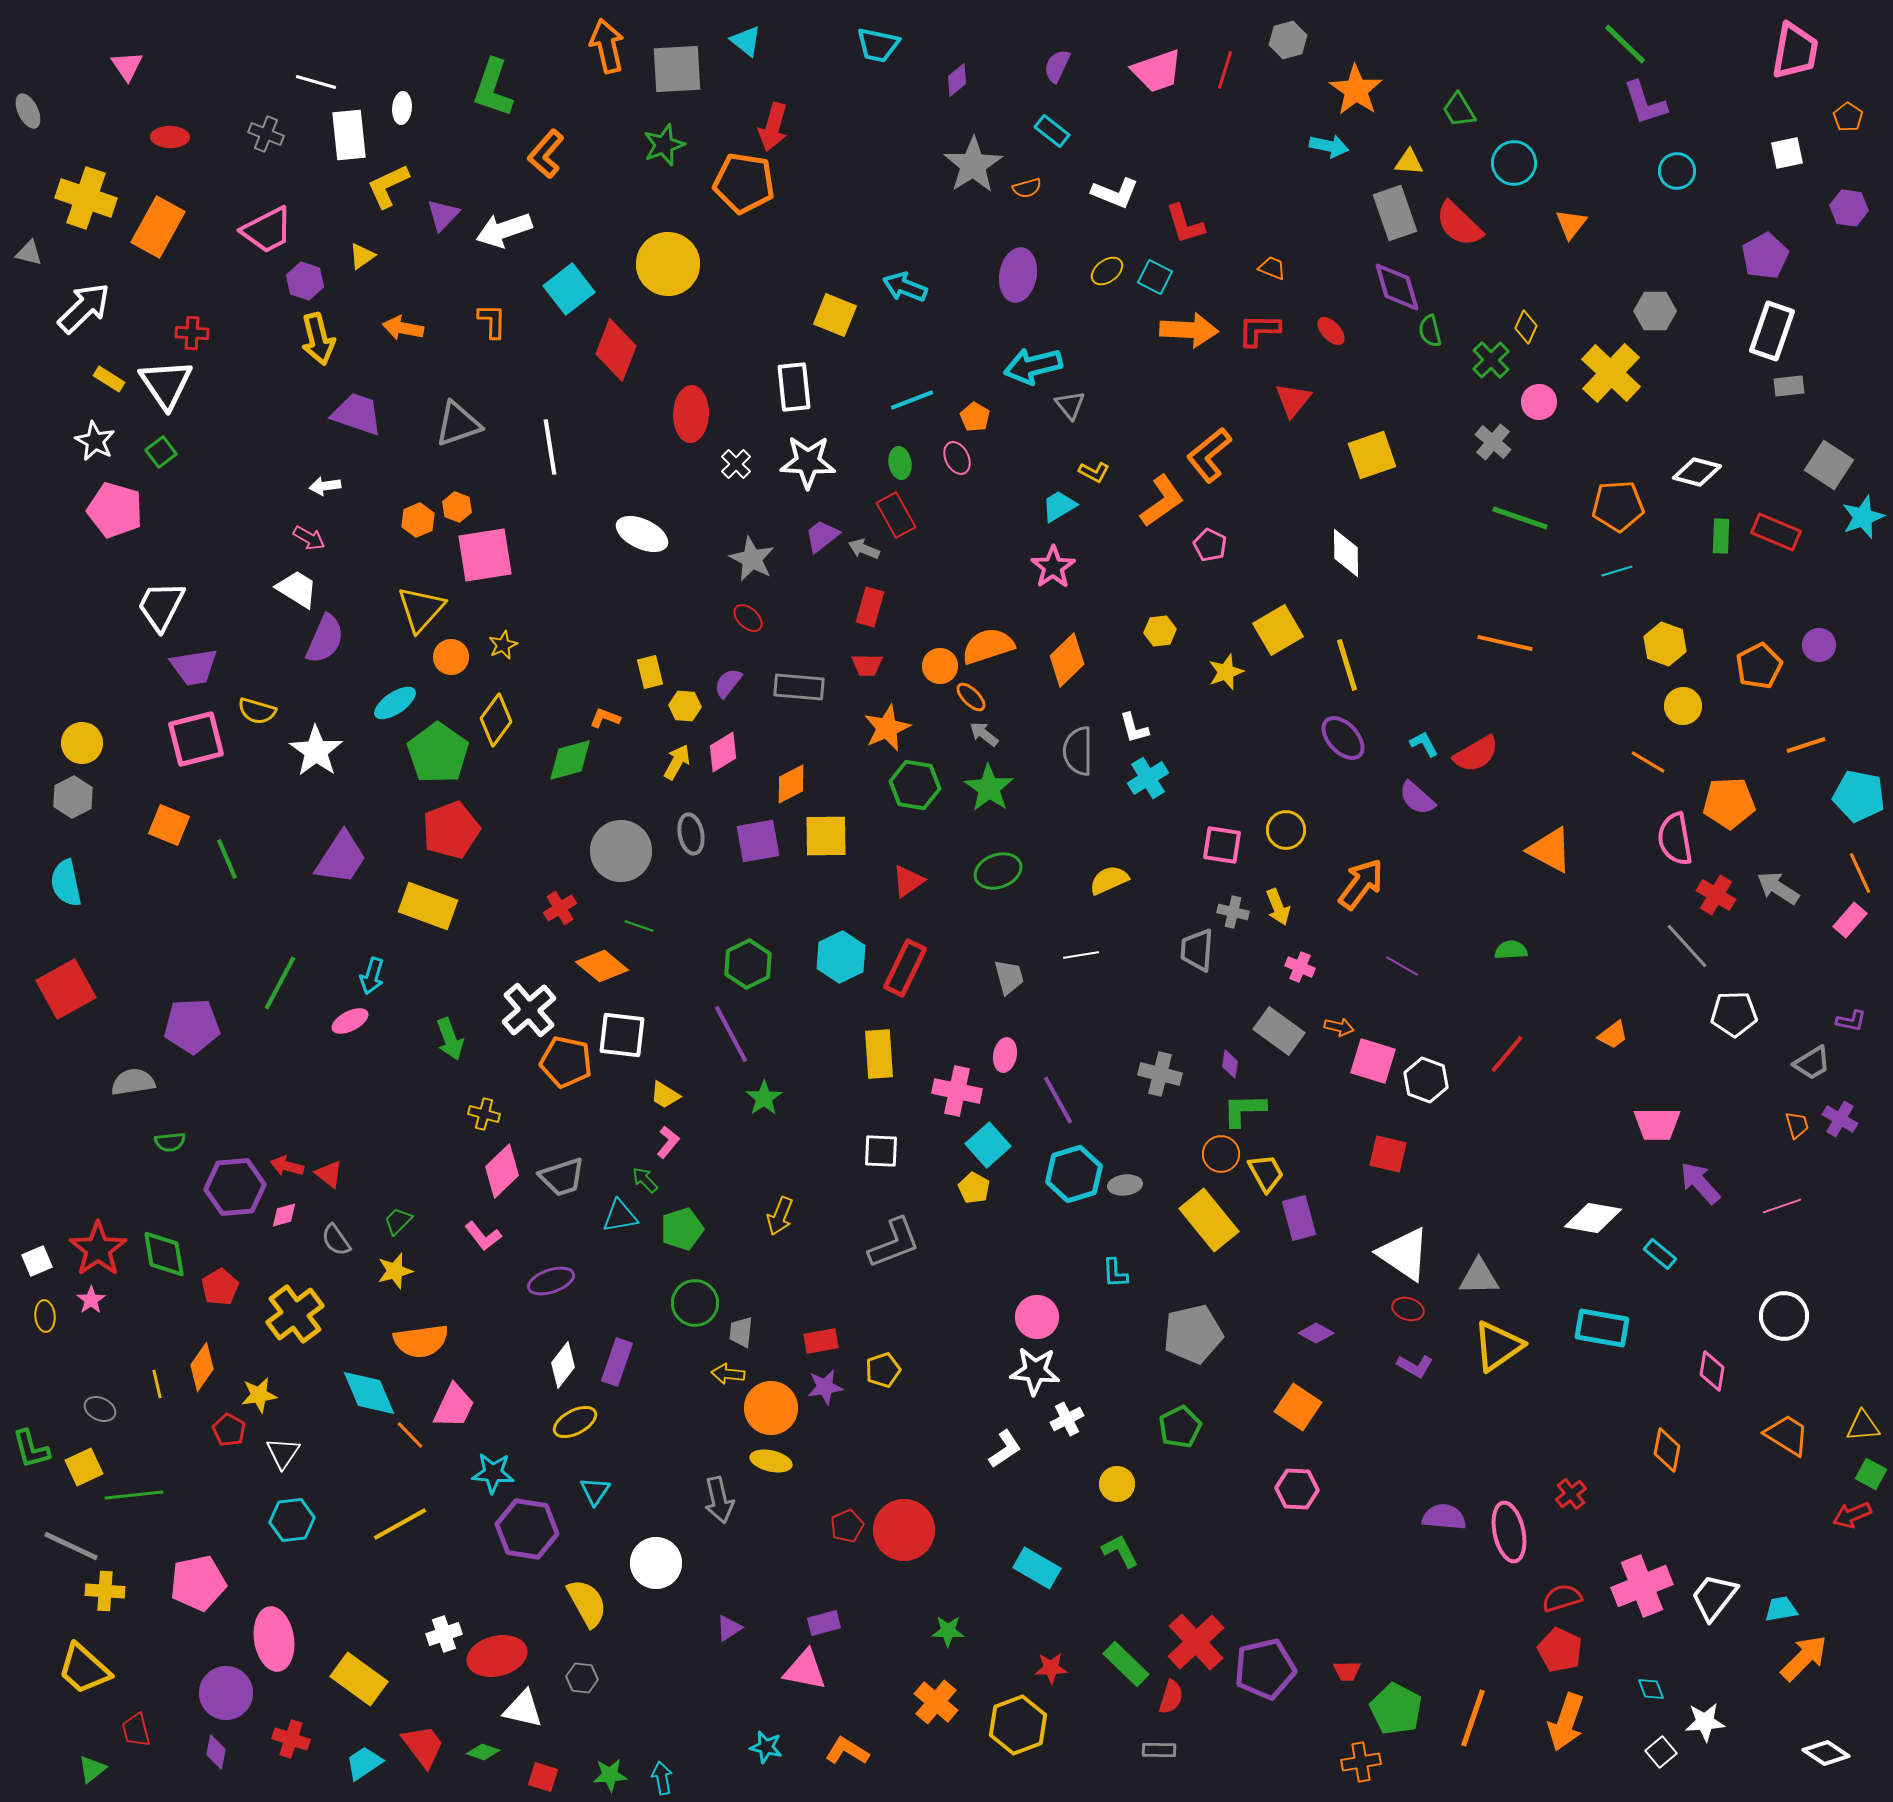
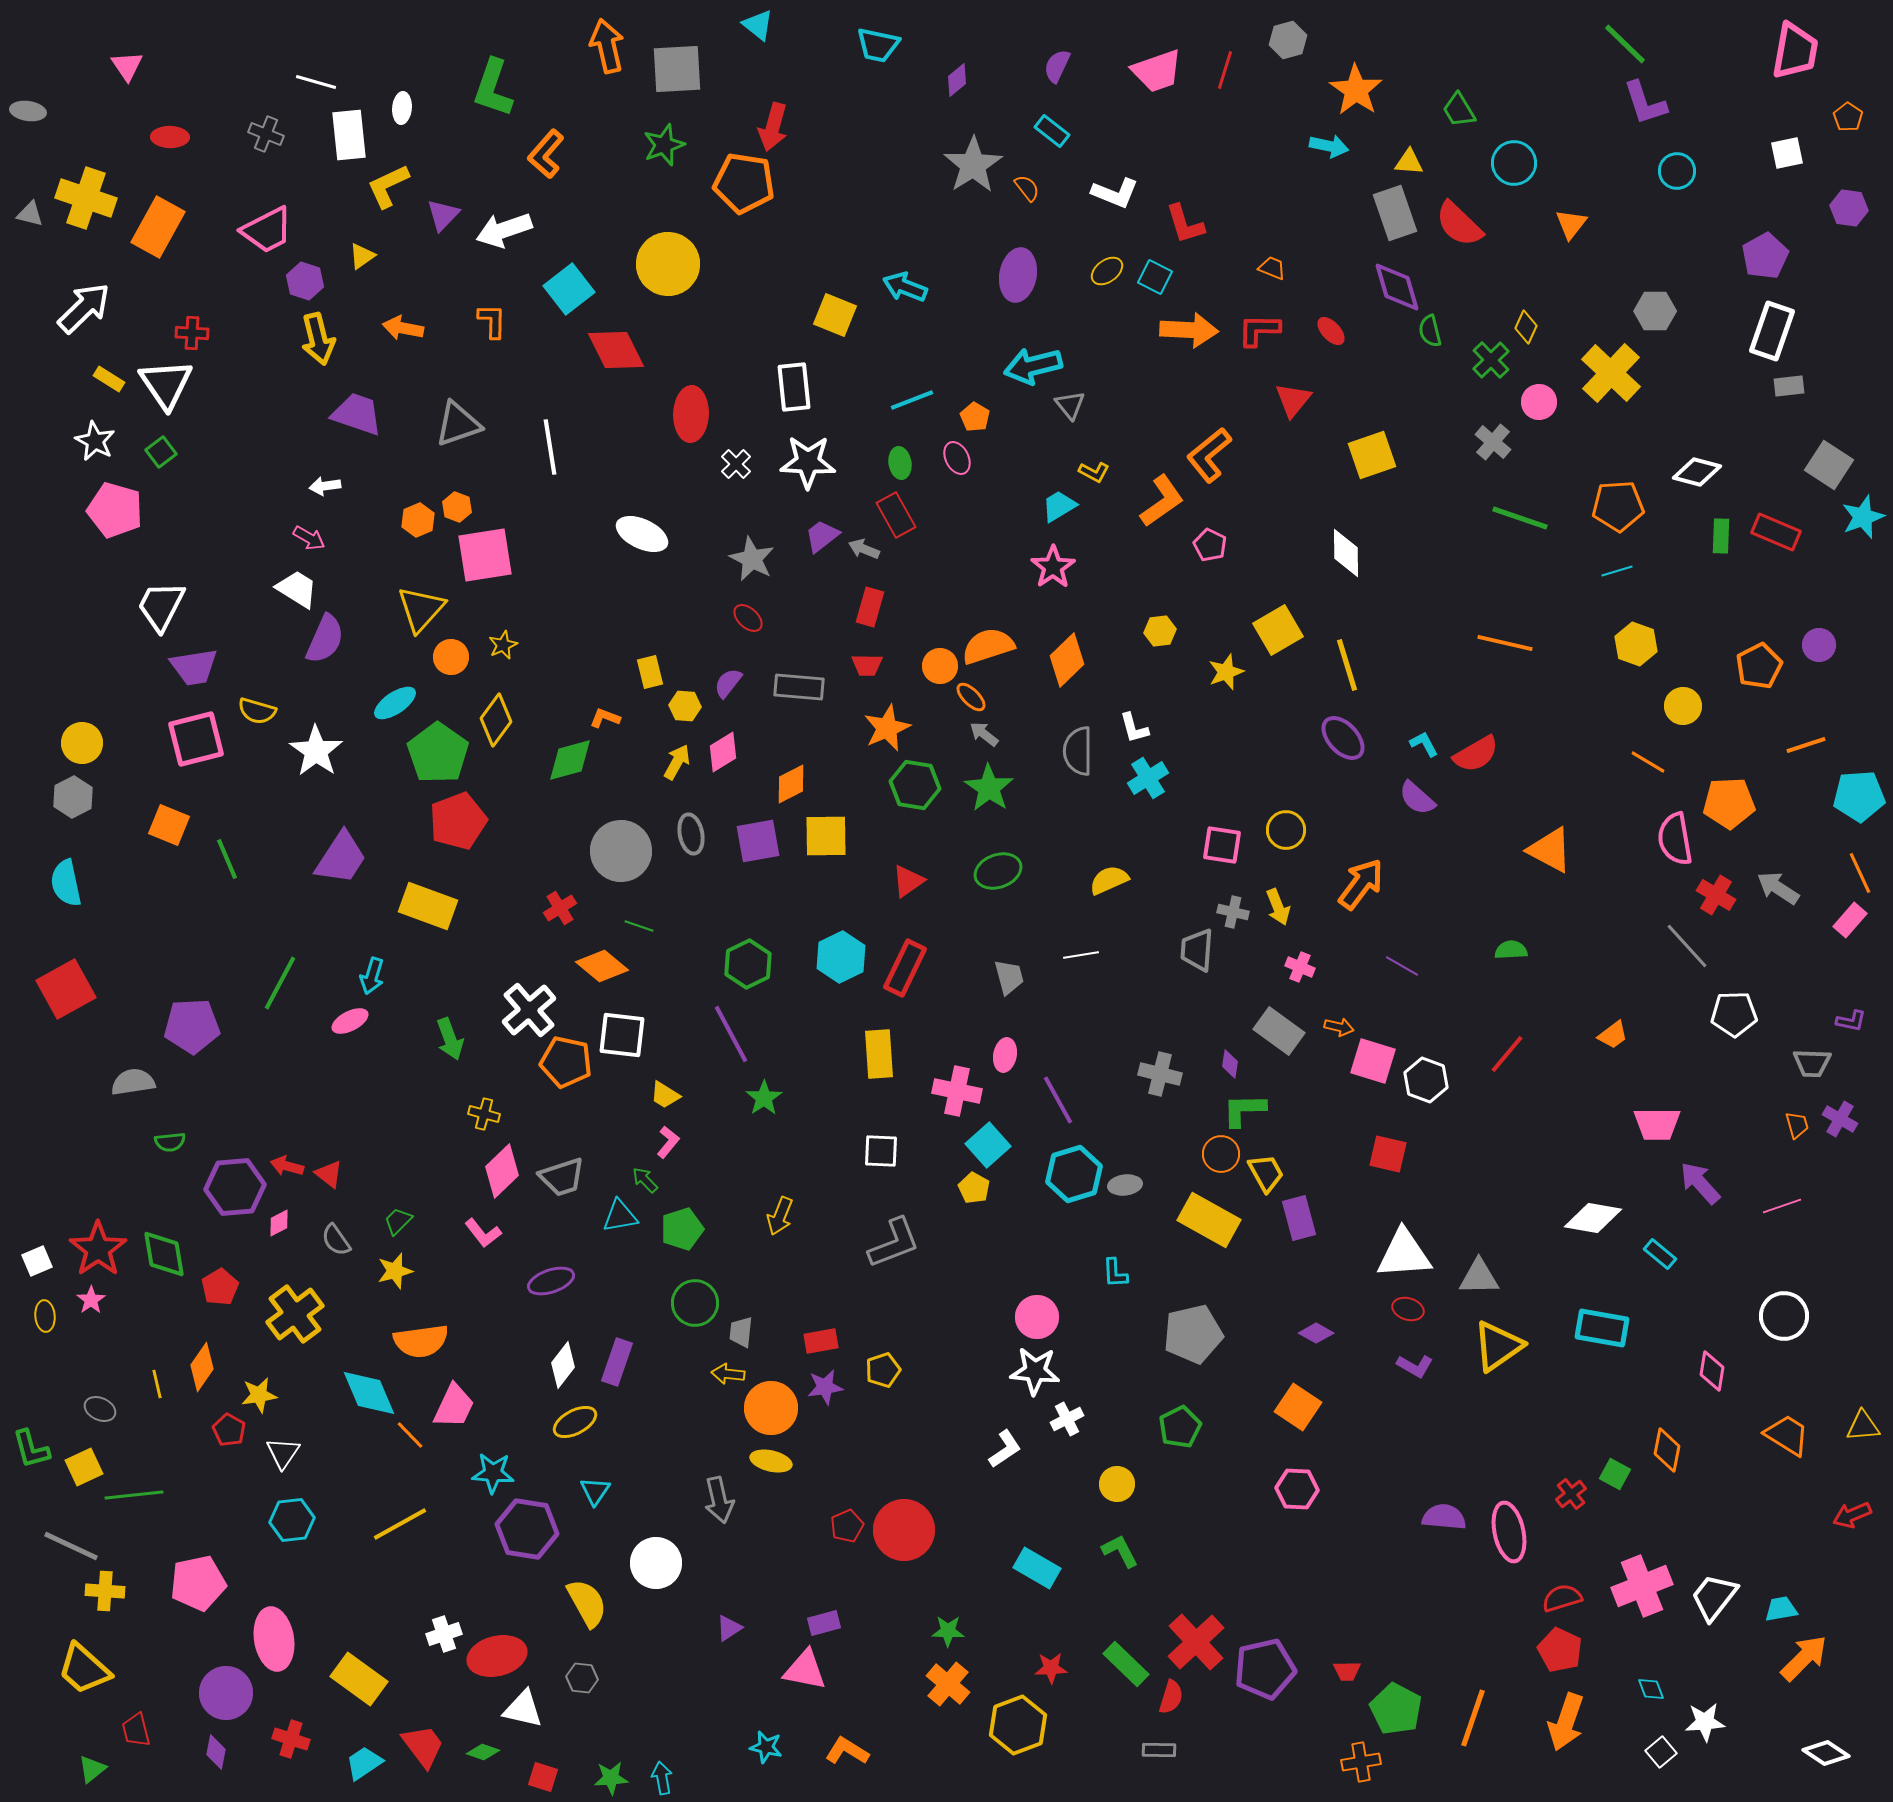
cyan triangle at (746, 41): moved 12 px right, 16 px up
gray ellipse at (28, 111): rotated 56 degrees counterclockwise
orange semicircle at (1027, 188): rotated 112 degrees counterclockwise
gray triangle at (29, 253): moved 1 px right, 39 px up
red diamond at (616, 350): rotated 48 degrees counterclockwise
yellow hexagon at (1665, 644): moved 29 px left
cyan pentagon at (1859, 796): rotated 15 degrees counterclockwise
red pentagon at (451, 830): moved 7 px right, 9 px up
gray trapezoid at (1812, 1063): rotated 33 degrees clockwise
pink diamond at (284, 1215): moved 5 px left, 8 px down; rotated 12 degrees counterclockwise
yellow rectangle at (1209, 1220): rotated 22 degrees counterclockwise
pink L-shape at (483, 1236): moved 3 px up
white triangle at (1404, 1254): rotated 38 degrees counterclockwise
green square at (1871, 1474): moved 256 px left
orange cross at (936, 1702): moved 12 px right, 18 px up
green star at (610, 1775): moved 1 px right, 3 px down
